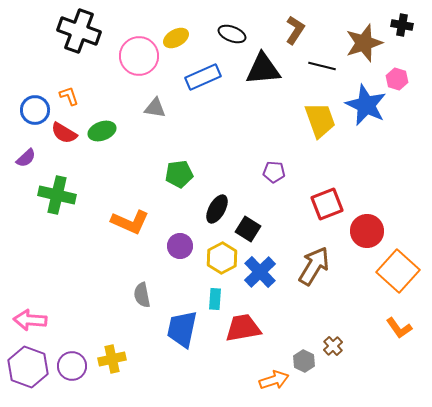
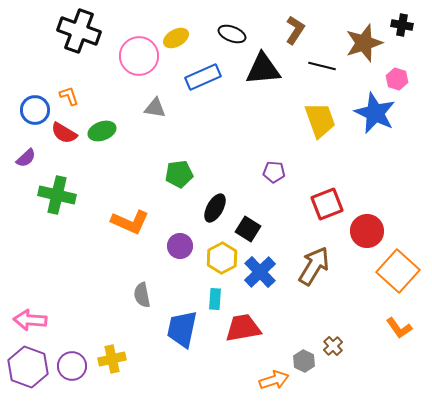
blue star at (366, 105): moved 9 px right, 8 px down
black ellipse at (217, 209): moved 2 px left, 1 px up
